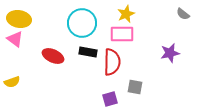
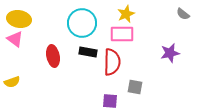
red ellipse: rotated 55 degrees clockwise
purple square: moved 2 px down; rotated 21 degrees clockwise
